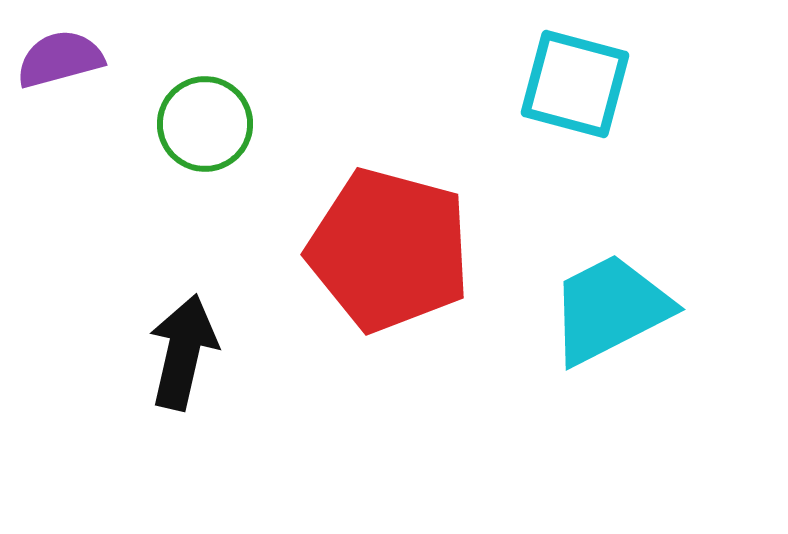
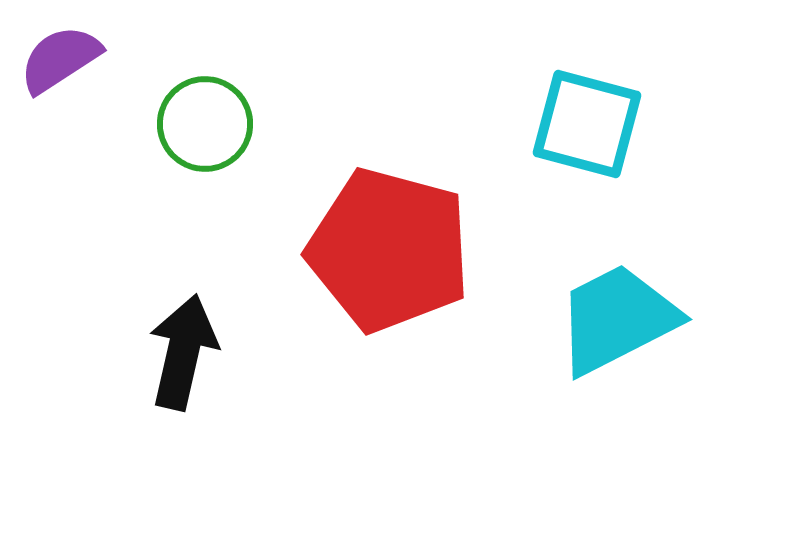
purple semicircle: rotated 18 degrees counterclockwise
cyan square: moved 12 px right, 40 px down
cyan trapezoid: moved 7 px right, 10 px down
